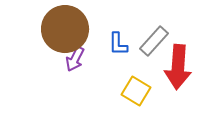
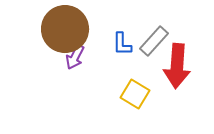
blue L-shape: moved 4 px right
purple arrow: moved 2 px up
red arrow: moved 1 px left, 1 px up
yellow square: moved 1 px left, 3 px down
